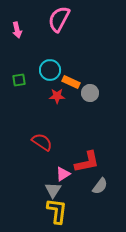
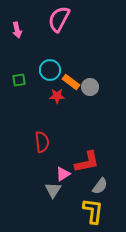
orange rectangle: rotated 12 degrees clockwise
gray circle: moved 6 px up
red semicircle: rotated 50 degrees clockwise
yellow L-shape: moved 36 px right
